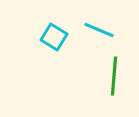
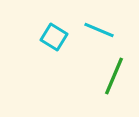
green line: rotated 18 degrees clockwise
